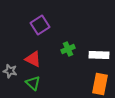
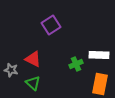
purple square: moved 11 px right
green cross: moved 8 px right, 15 px down
gray star: moved 1 px right, 1 px up
